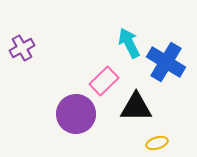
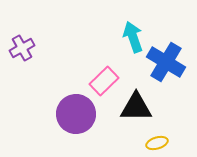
cyan arrow: moved 4 px right, 6 px up; rotated 8 degrees clockwise
